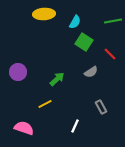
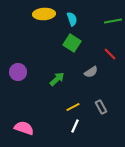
cyan semicircle: moved 3 px left, 3 px up; rotated 48 degrees counterclockwise
green square: moved 12 px left, 1 px down
yellow line: moved 28 px right, 3 px down
